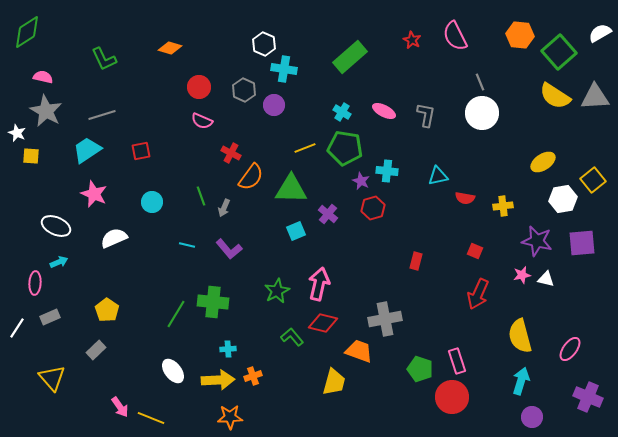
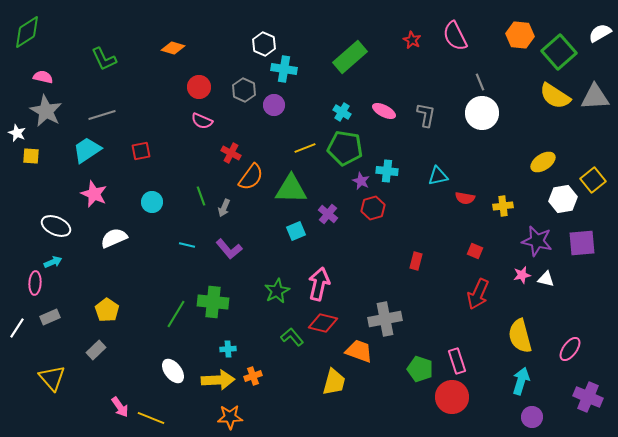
orange diamond at (170, 48): moved 3 px right
cyan arrow at (59, 262): moved 6 px left
